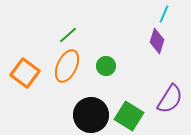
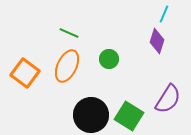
green line: moved 1 px right, 2 px up; rotated 66 degrees clockwise
green circle: moved 3 px right, 7 px up
purple semicircle: moved 2 px left
